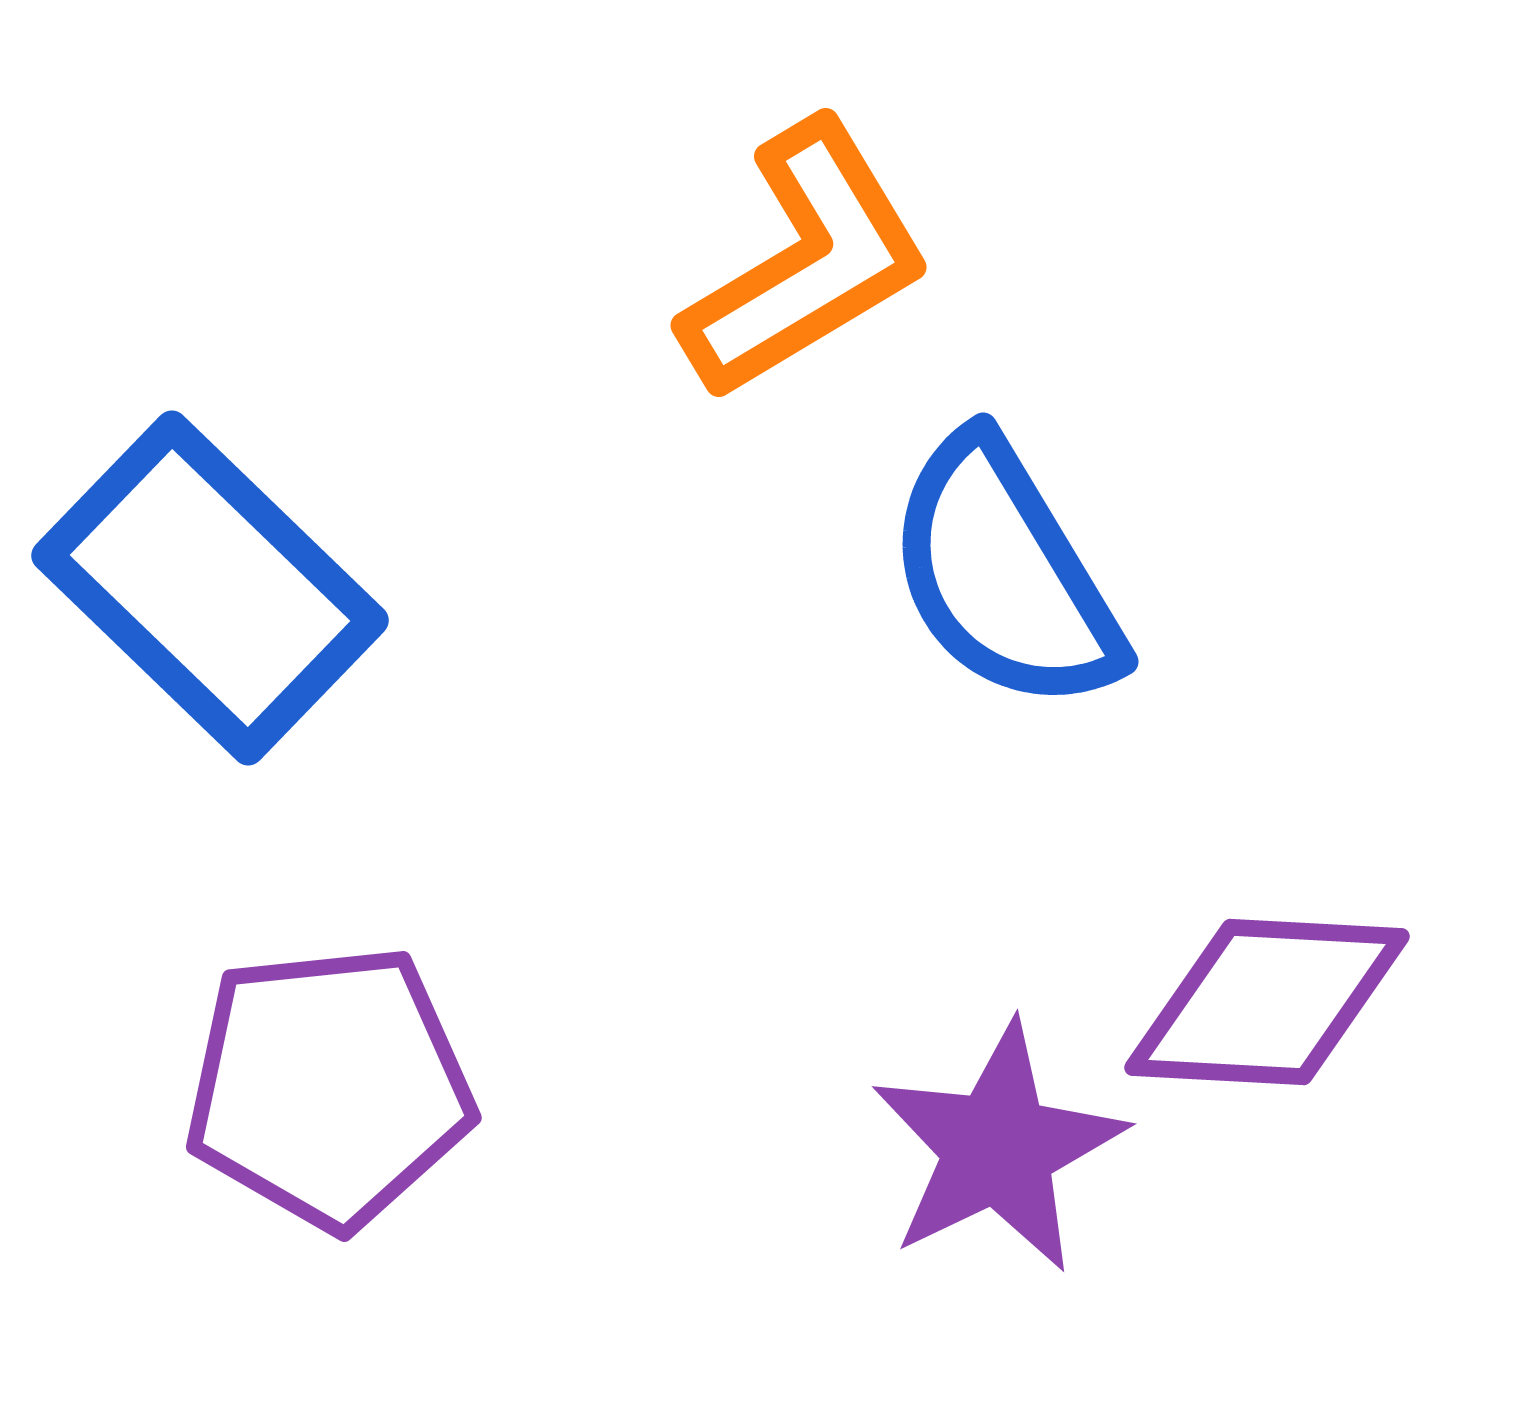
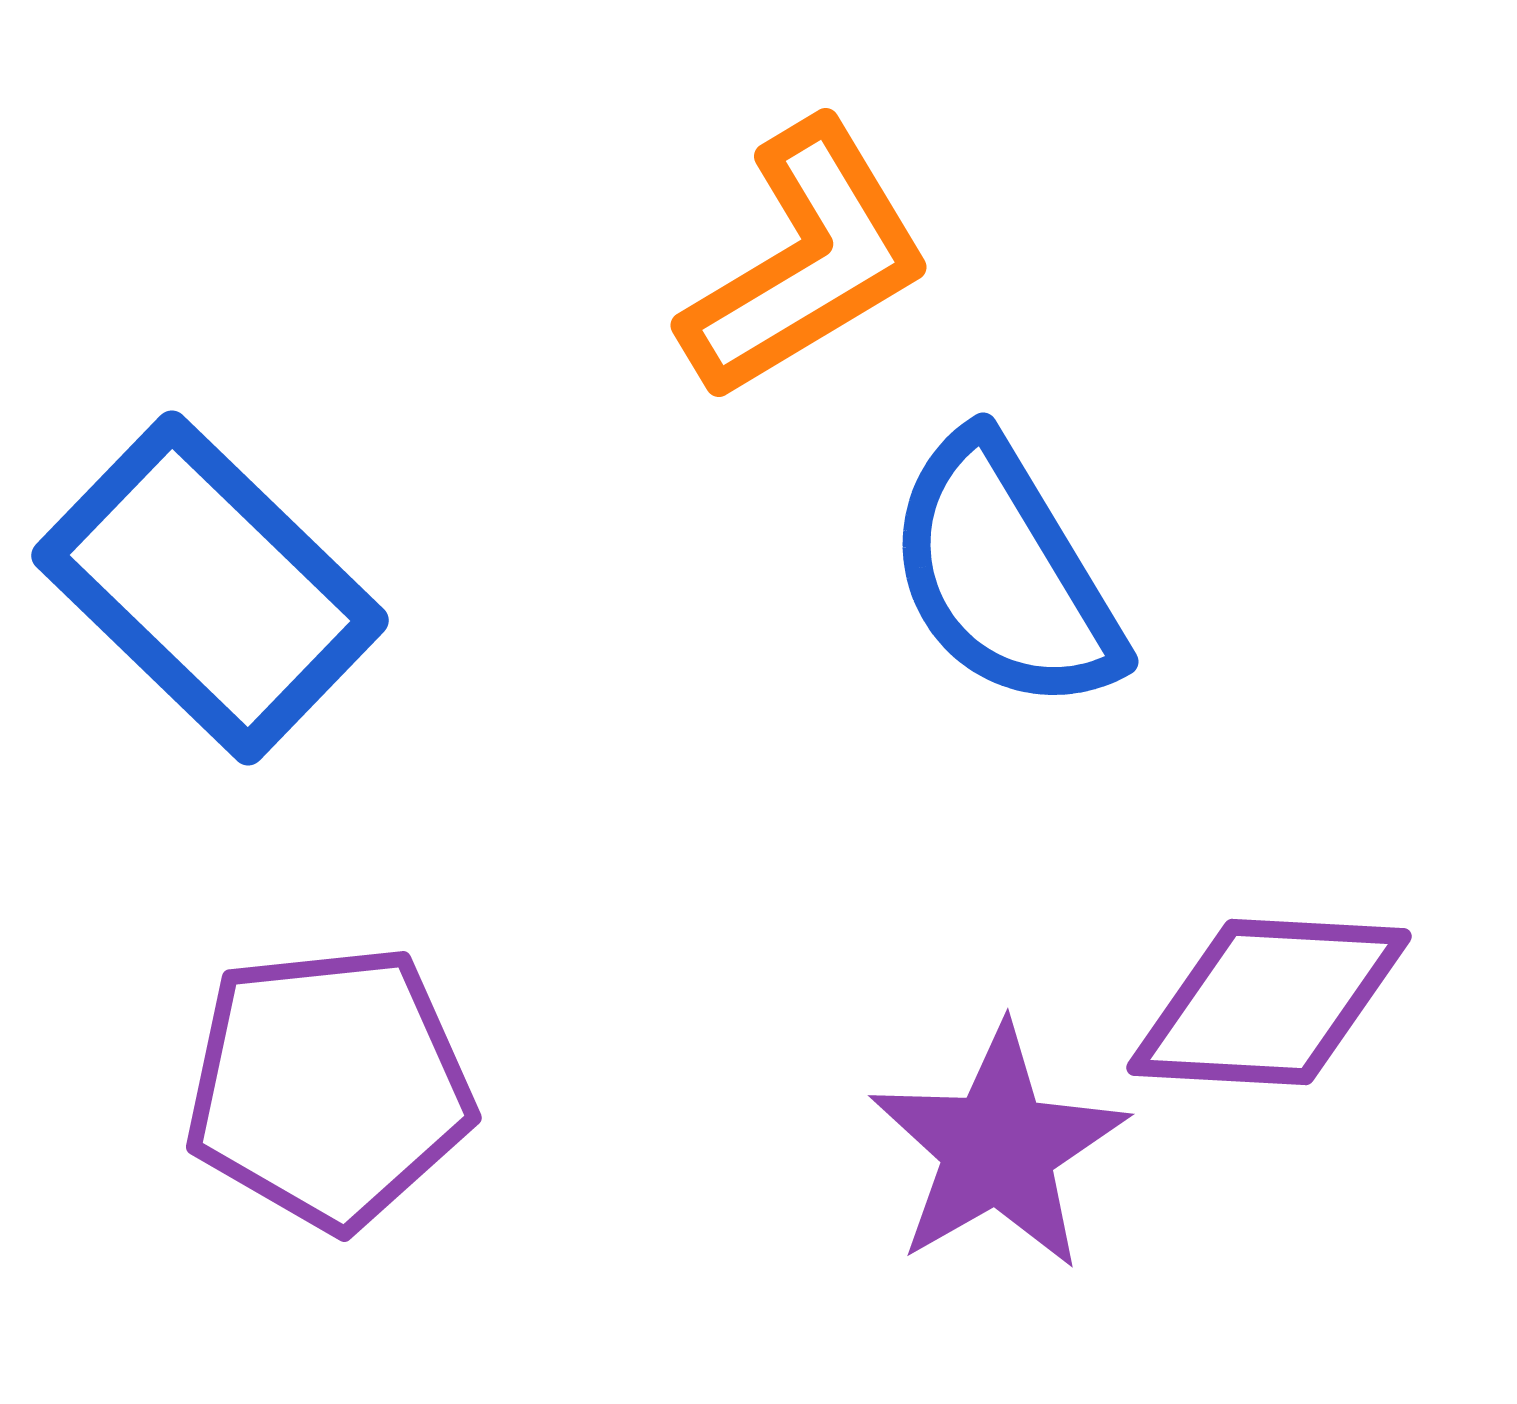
purple diamond: moved 2 px right
purple star: rotated 4 degrees counterclockwise
